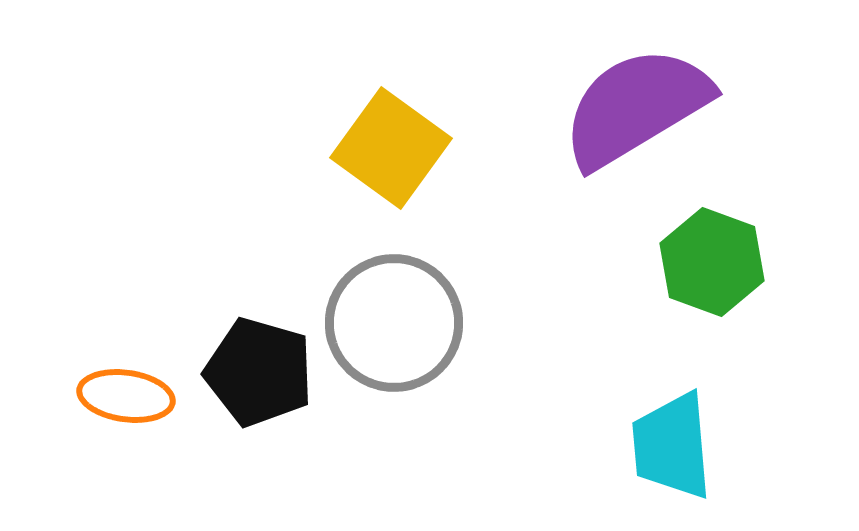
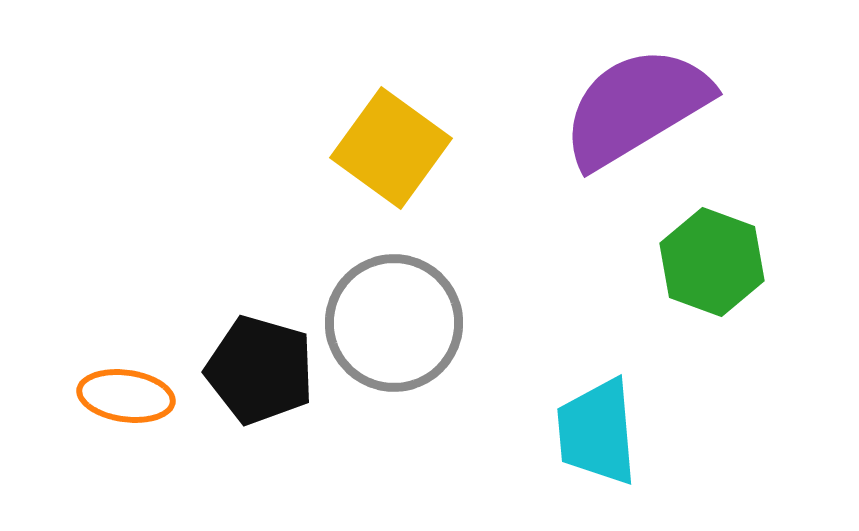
black pentagon: moved 1 px right, 2 px up
cyan trapezoid: moved 75 px left, 14 px up
